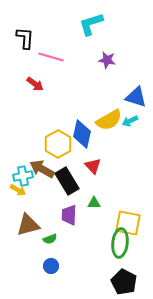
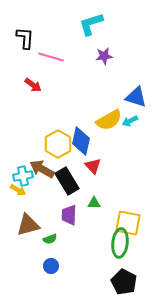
purple star: moved 3 px left, 4 px up; rotated 18 degrees counterclockwise
red arrow: moved 2 px left, 1 px down
blue diamond: moved 1 px left, 7 px down
